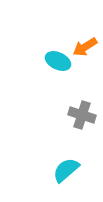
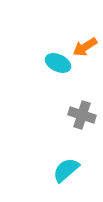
cyan ellipse: moved 2 px down
